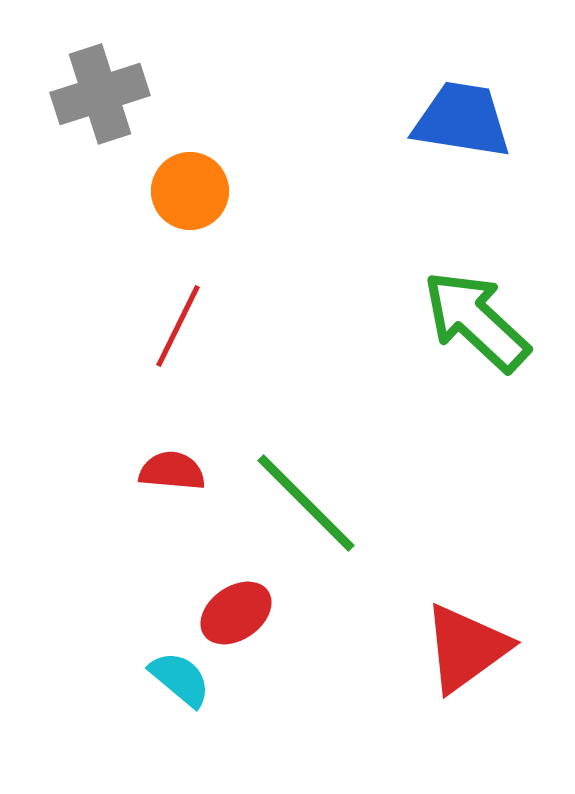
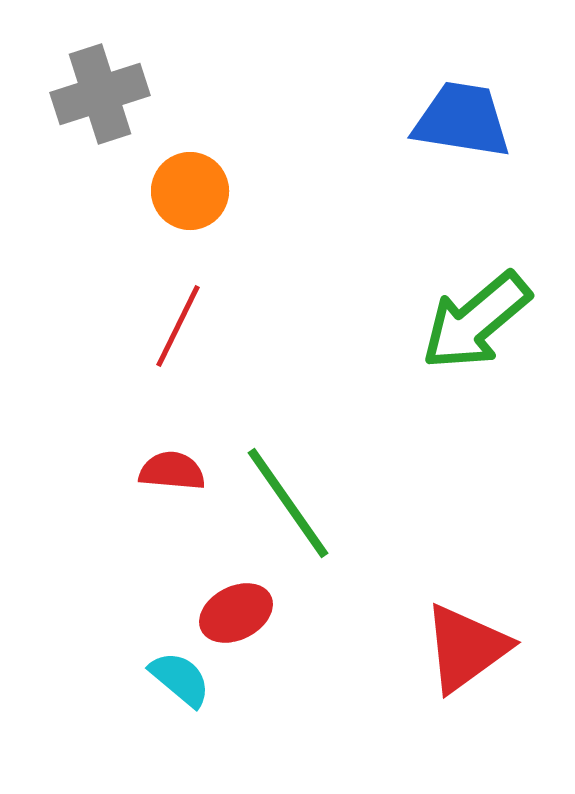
green arrow: rotated 83 degrees counterclockwise
green line: moved 18 px left; rotated 10 degrees clockwise
red ellipse: rotated 8 degrees clockwise
